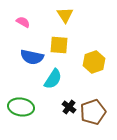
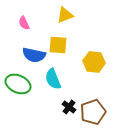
yellow triangle: rotated 42 degrees clockwise
pink semicircle: moved 1 px right, 1 px down; rotated 144 degrees counterclockwise
yellow square: moved 1 px left
blue semicircle: moved 2 px right, 2 px up
yellow hexagon: rotated 25 degrees clockwise
cyan semicircle: rotated 125 degrees clockwise
green ellipse: moved 3 px left, 23 px up; rotated 15 degrees clockwise
